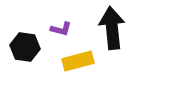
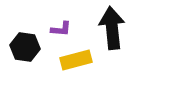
purple L-shape: rotated 10 degrees counterclockwise
yellow rectangle: moved 2 px left, 1 px up
